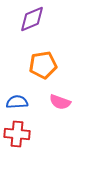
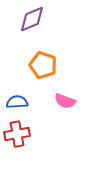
orange pentagon: rotated 28 degrees clockwise
pink semicircle: moved 5 px right, 1 px up
red cross: rotated 15 degrees counterclockwise
